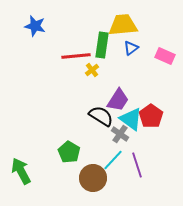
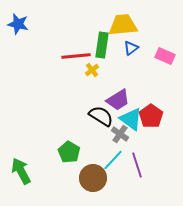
blue star: moved 17 px left, 2 px up
purple trapezoid: rotated 25 degrees clockwise
